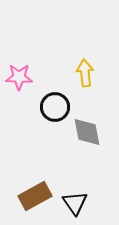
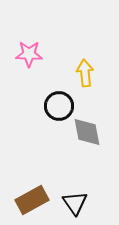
pink star: moved 10 px right, 23 px up
black circle: moved 4 px right, 1 px up
brown rectangle: moved 3 px left, 4 px down
